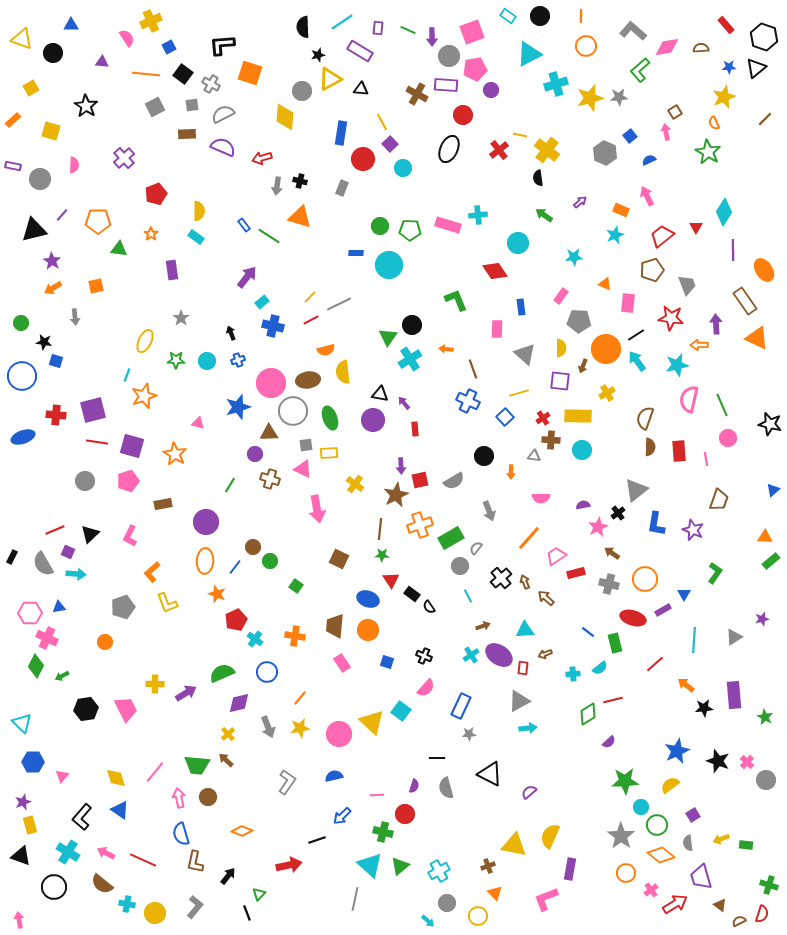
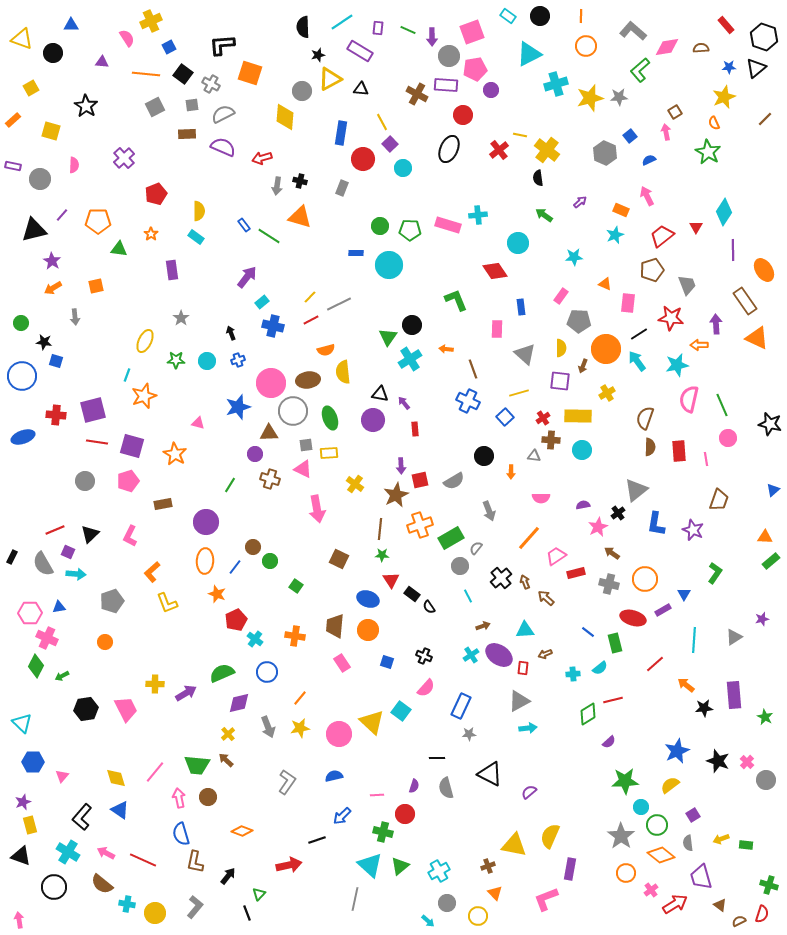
black line at (636, 335): moved 3 px right, 1 px up
gray pentagon at (123, 607): moved 11 px left, 6 px up
